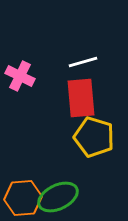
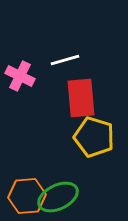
white line: moved 18 px left, 2 px up
orange hexagon: moved 4 px right, 2 px up
